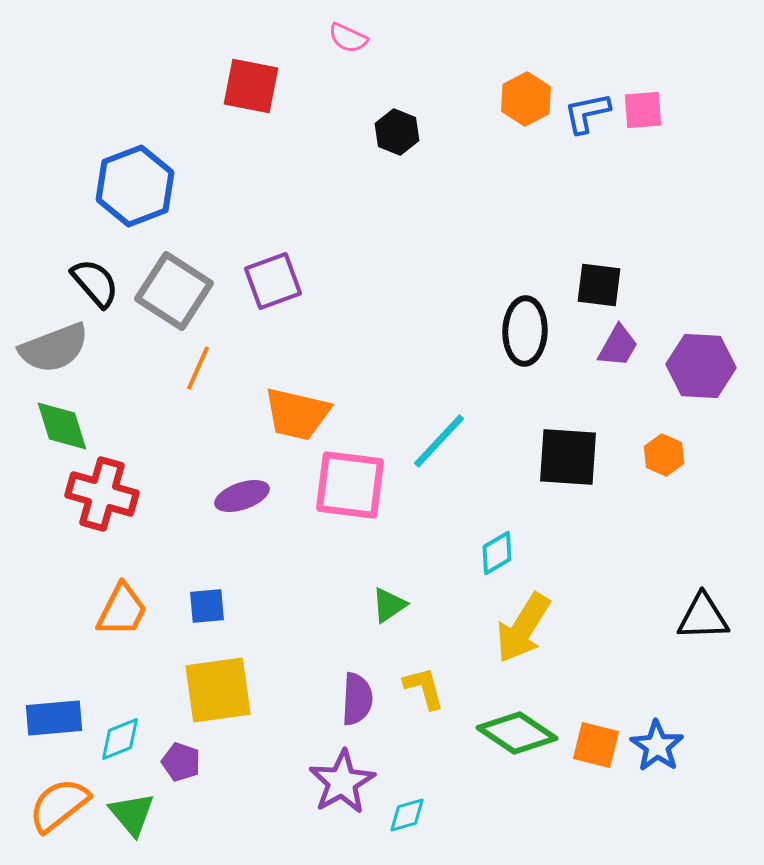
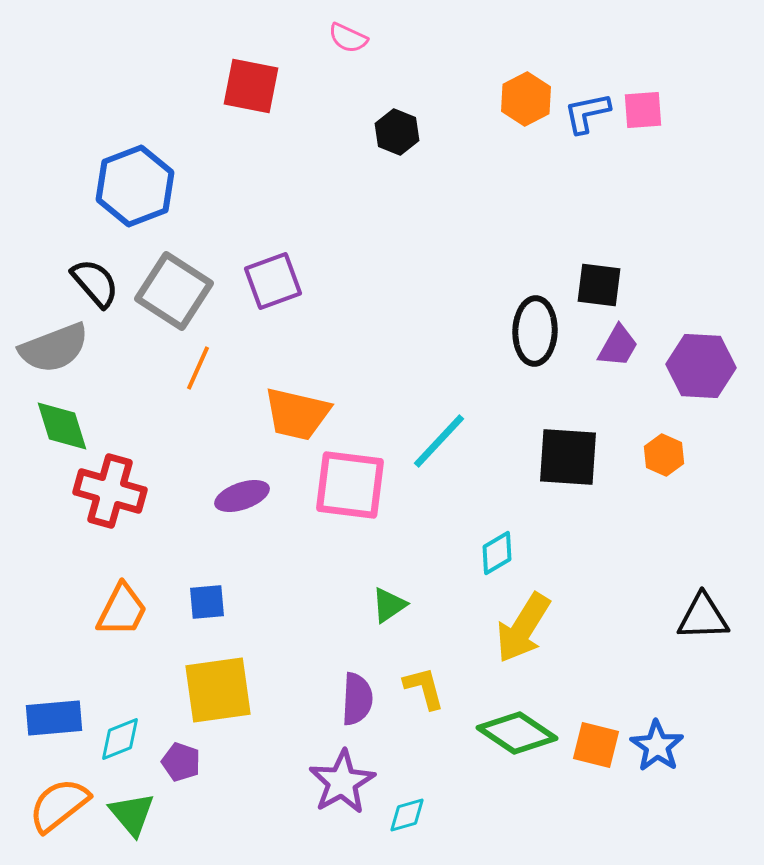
black ellipse at (525, 331): moved 10 px right
red cross at (102, 494): moved 8 px right, 3 px up
blue square at (207, 606): moved 4 px up
